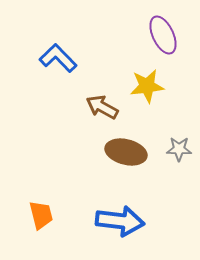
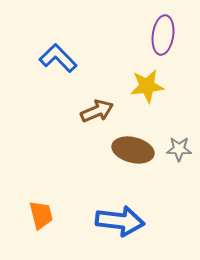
purple ellipse: rotated 33 degrees clockwise
brown arrow: moved 5 px left, 4 px down; rotated 128 degrees clockwise
brown ellipse: moved 7 px right, 2 px up
